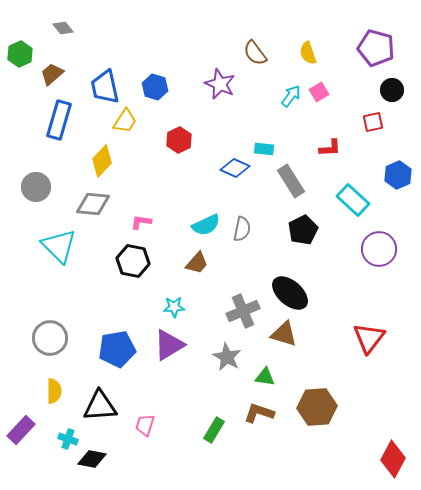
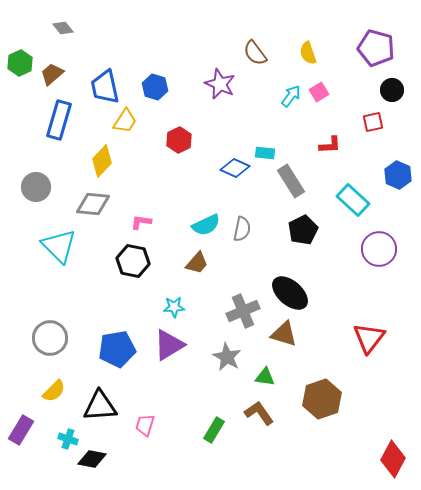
green hexagon at (20, 54): moved 9 px down
red L-shape at (330, 148): moved 3 px up
cyan rectangle at (264, 149): moved 1 px right, 4 px down
blue hexagon at (398, 175): rotated 12 degrees counterclockwise
yellow semicircle at (54, 391): rotated 45 degrees clockwise
brown hexagon at (317, 407): moved 5 px right, 8 px up; rotated 15 degrees counterclockwise
brown L-shape at (259, 413): rotated 36 degrees clockwise
purple rectangle at (21, 430): rotated 12 degrees counterclockwise
